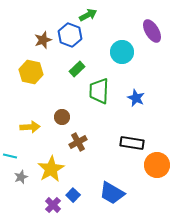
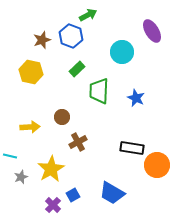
blue hexagon: moved 1 px right, 1 px down
brown star: moved 1 px left
black rectangle: moved 5 px down
blue square: rotated 16 degrees clockwise
